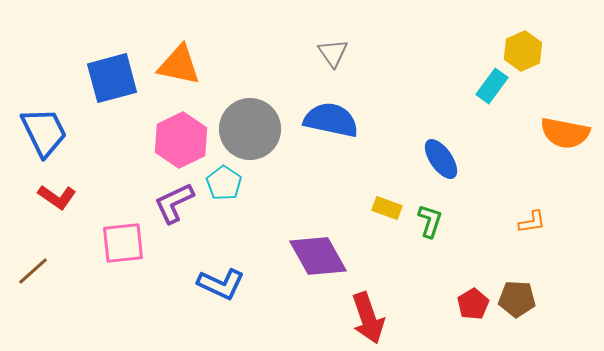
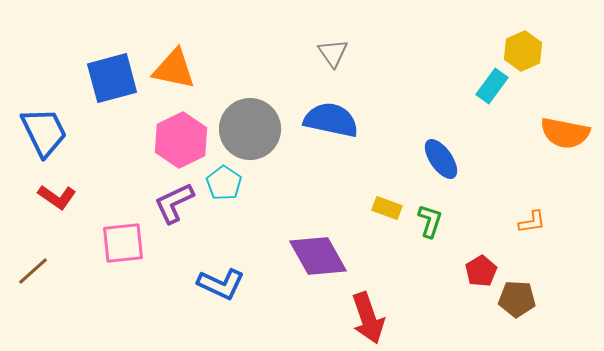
orange triangle: moved 5 px left, 4 px down
red pentagon: moved 8 px right, 33 px up
